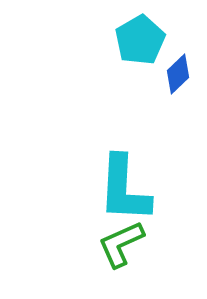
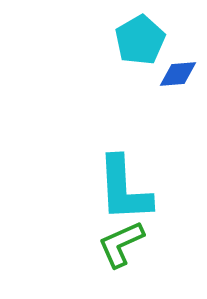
blue diamond: rotated 39 degrees clockwise
cyan L-shape: rotated 6 degrees counterclockwise
